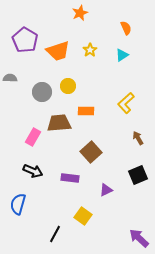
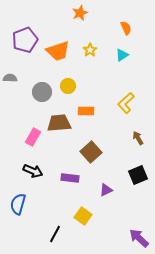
purple pentagon: rotated 20 degrees clockwise
